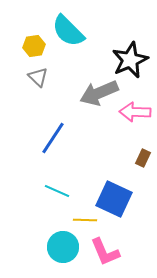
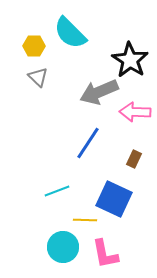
cyan semicircle: moved 2 px right, 2 px down
yellow hexagon: rotated 10 degrees clockwise
black star: rotated 15 degrees counterclockwise
gray arrow: moved 1 px up
blue line: moved 35 px right, 5 px down
brown rectangle: moved 9 px left, 1 px down
cyan line: rotated 45 degrees counterclockwise
pink L-shape: moved 2 px down; rotated 12 degrees clockwise
